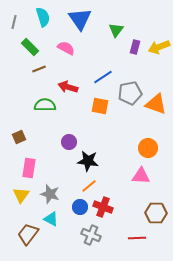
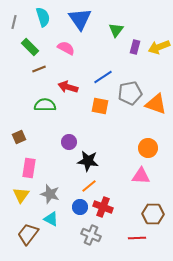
brown hexagon: moved 3 px left, 1 px down
